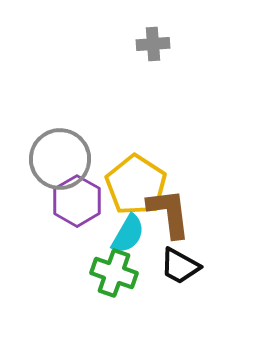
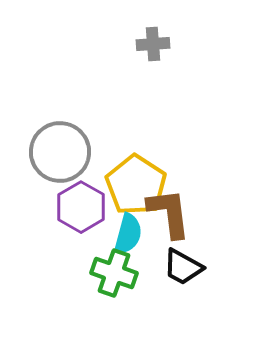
gray circle: moved 7 px up
purple hexagon: moved 4 px right, 6 px down
cyan semicircle: rotated 15 degrees counterclockwise
black trapezoid: moved 3 px right, 1 px down
